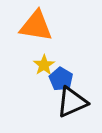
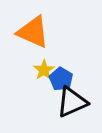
orange triangle: moved 3 px left, 6 px down; rotated 15 degrees clockwise
yellow star: moved 5 px down
